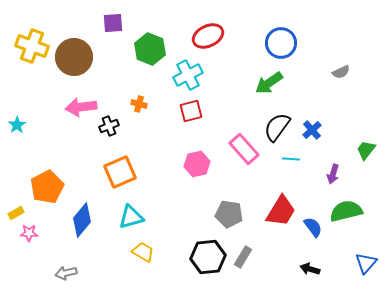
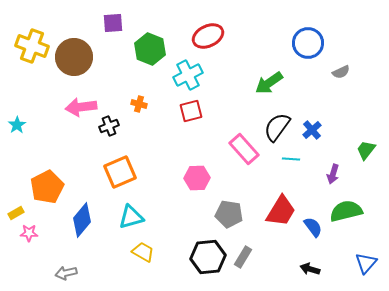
blue circle: moved 27 px right
pink hexagon: moved 14 px down; rotated 10 degrees clockwise
